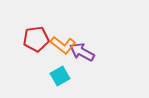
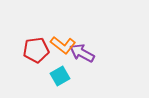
red pentagon: moved 11 px down
purple arrow: moved 1 px down
